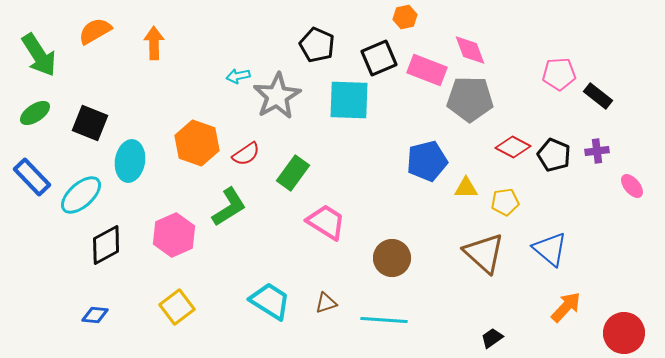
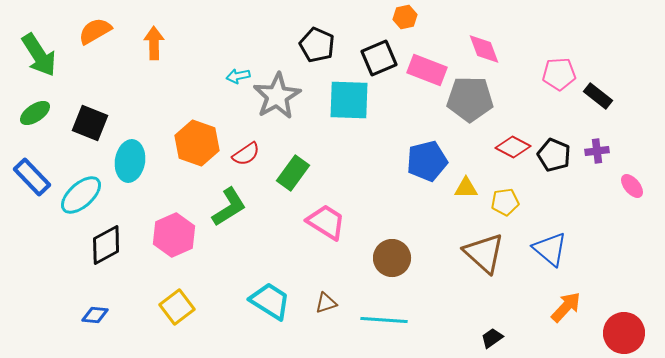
pink diamond at (470, 50): moved 14 px right, 1 px up
